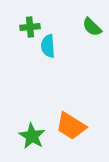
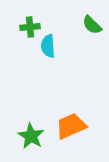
green semicircle: moved 2 px up
orange trapezoid: rotated 124 degrees clockwise
green star: moved 1 px left
